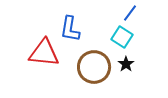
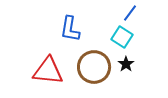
red triangle: moved 4 px right, 18 px down
